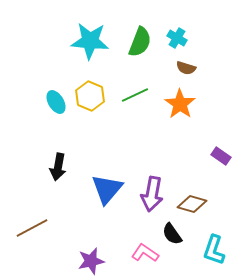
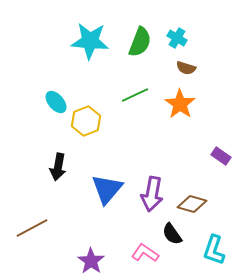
yellow hexagon: moved 4 px left, 25 px down; rotated 16 degrees clockwise
cyan ellipse: rotated 10 degrees counterclockwise
purple star: rotated 24 degrees counterclockwise
